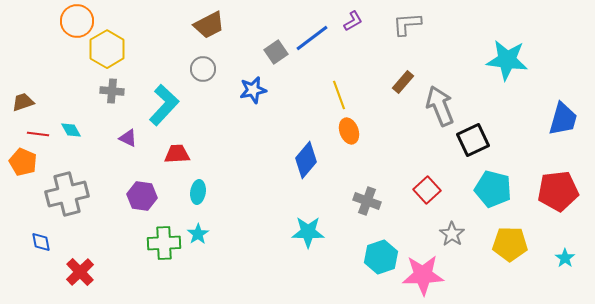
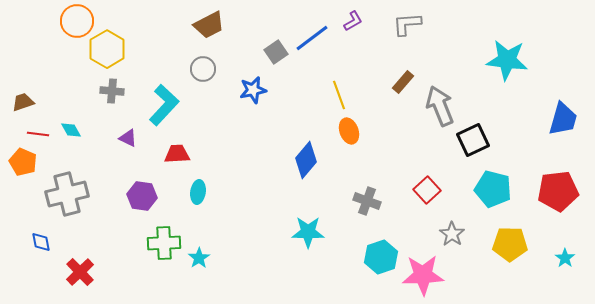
cyan star at (198, 234): moved 1 px right, 24 px down
